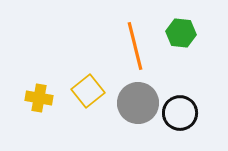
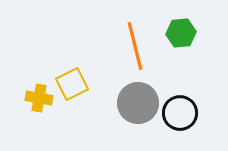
green hexagon: rotated 12 degrees counterclockwise
yellow square: moved 16 px left, 7 px up; rotated 12 degrees clockwise
